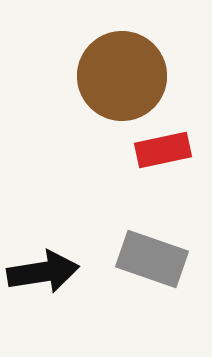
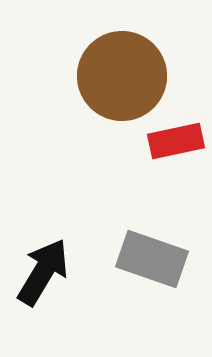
red rectangle: moved 13 px right, 9 px up
black arrow: rotated 50 degrees counterclockwise
